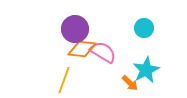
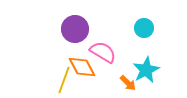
orange diamond: moved 18 px down; rotated 56 degrees clockwise
orange arrow: moved 2 px left
